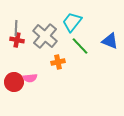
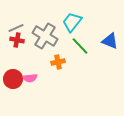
gray line: rotated 63 degrees clockwise
gray cross: rotated 10 degrees counterclockwise
red circle: moved 1 px left, 3 px up
